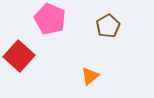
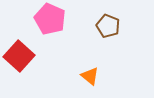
brown pentagon: rotated 20 degrees counterclockwise
orange triangle: rotated 42 degrees counterclockwise
